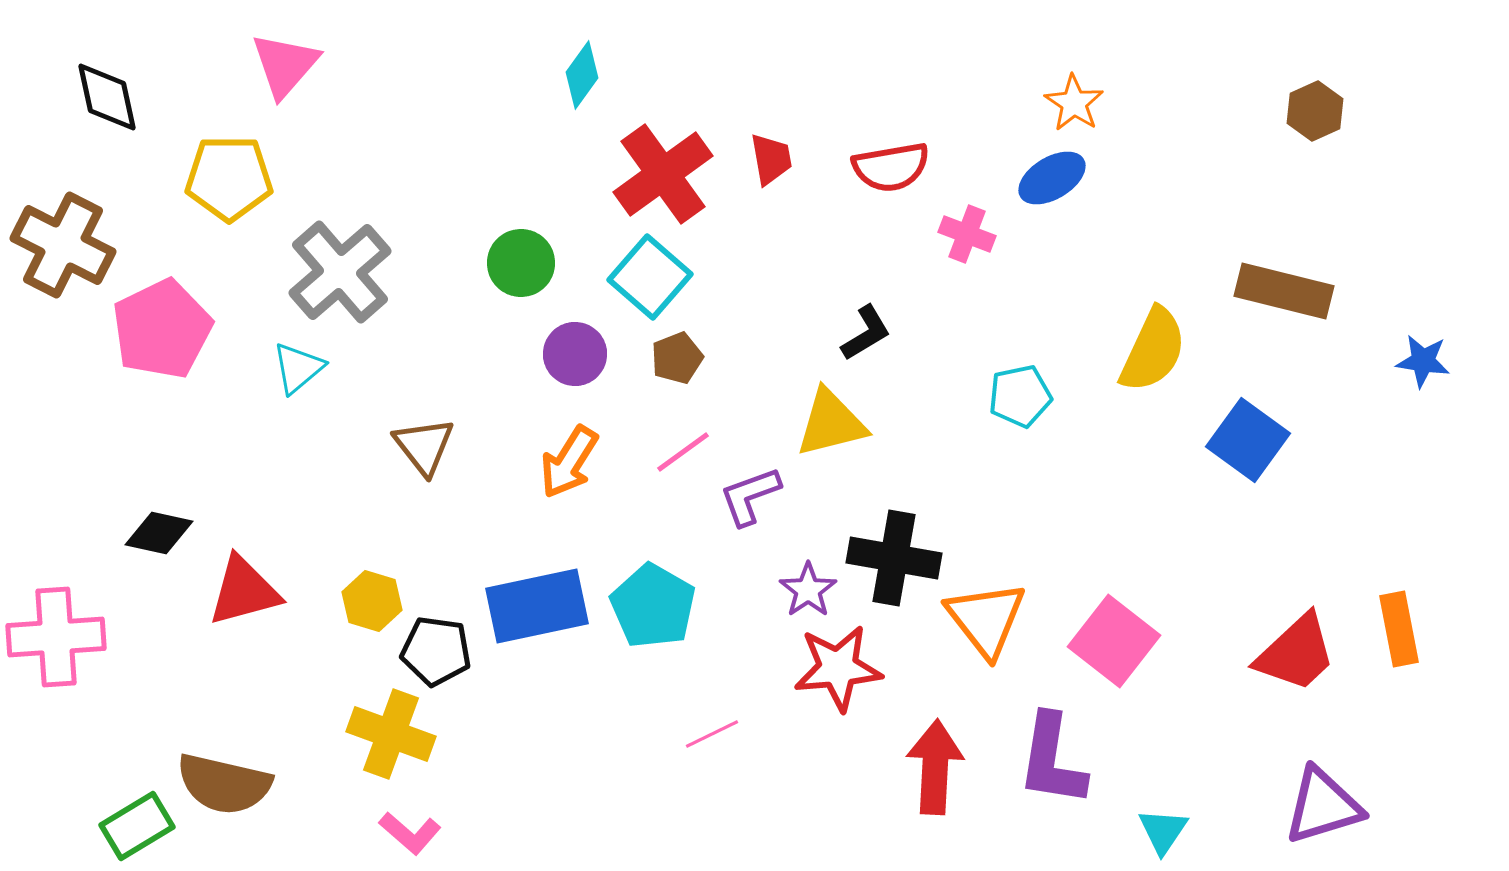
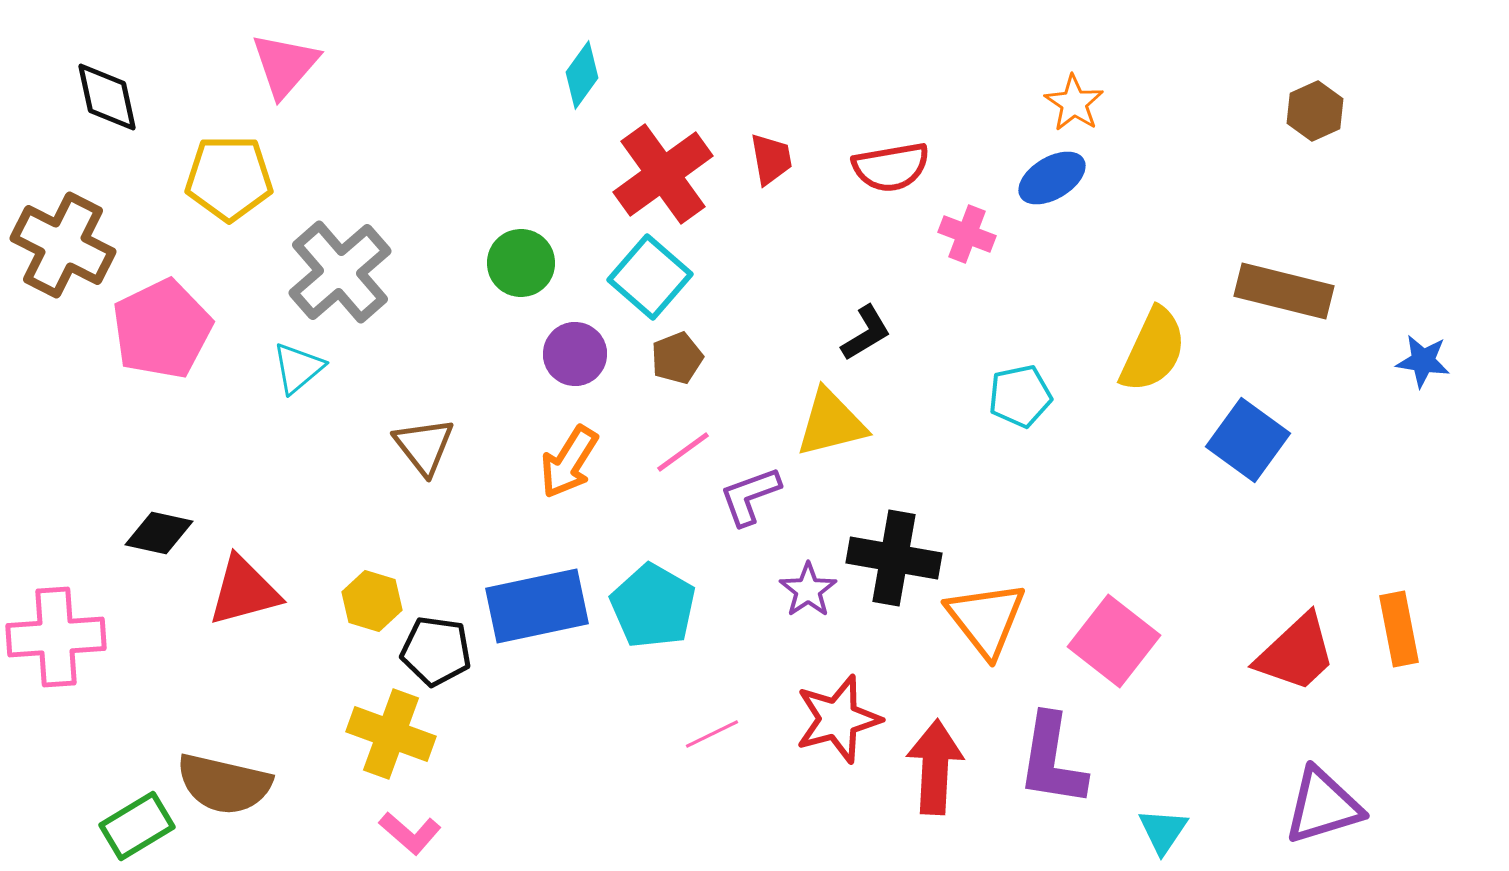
red star at (838, 668): moved 51 px down; rotated 10 degrees counterclockwise
